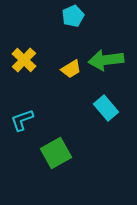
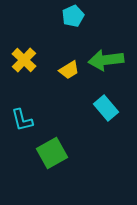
yellow trapezoid: moved 2 px left, 1 px down
cyan L-shape: rotated 85 degrees counterclockwise
green square: moved 4 px left
